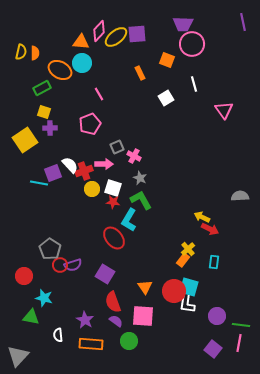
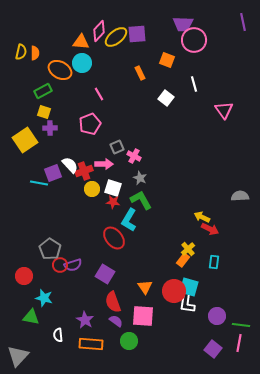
pink circle at (192, 44): moved 2 px right, 4 px up
green rectangle at (42, 88): moved 1 px right, 3 px down
white square at (166, 98): rotated 21 degrees counterclockwise
